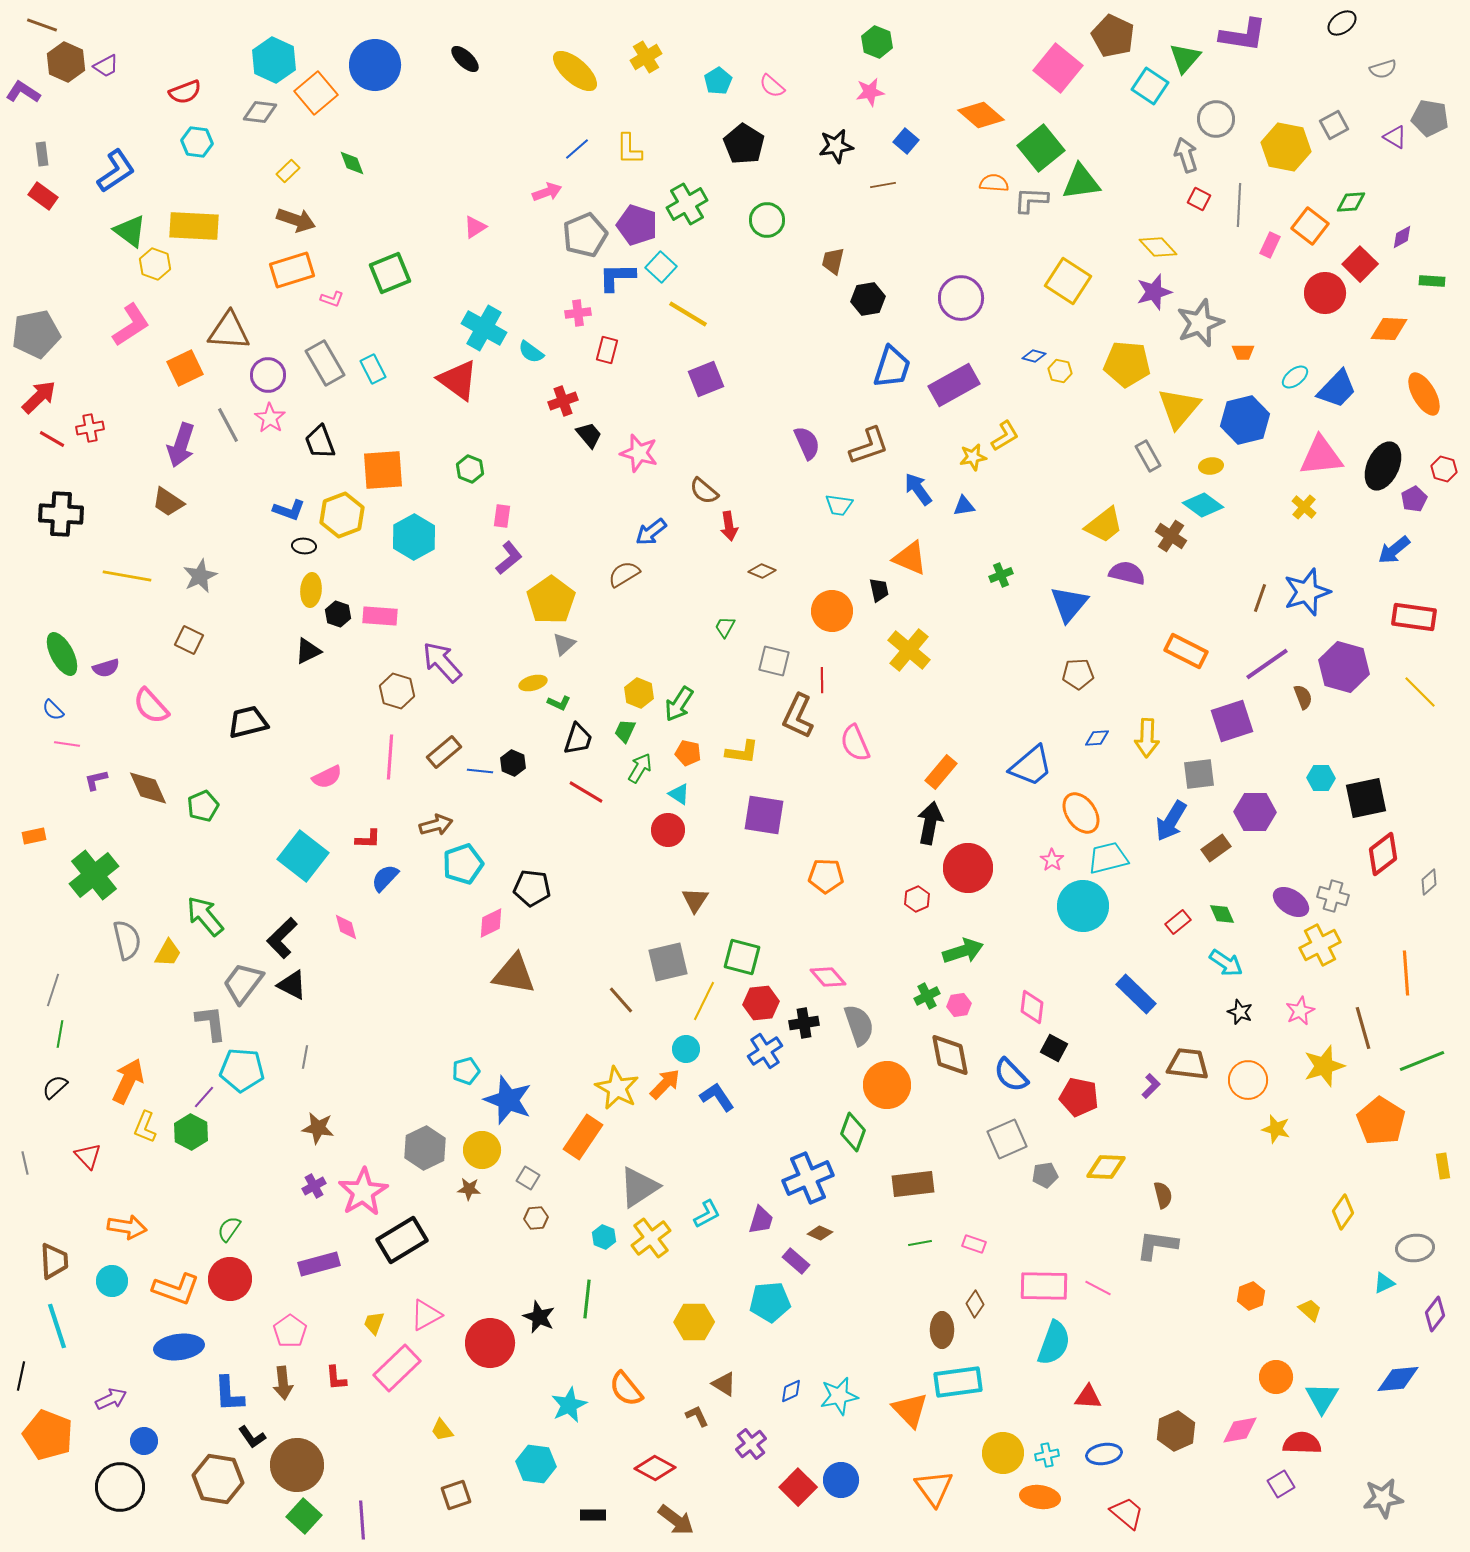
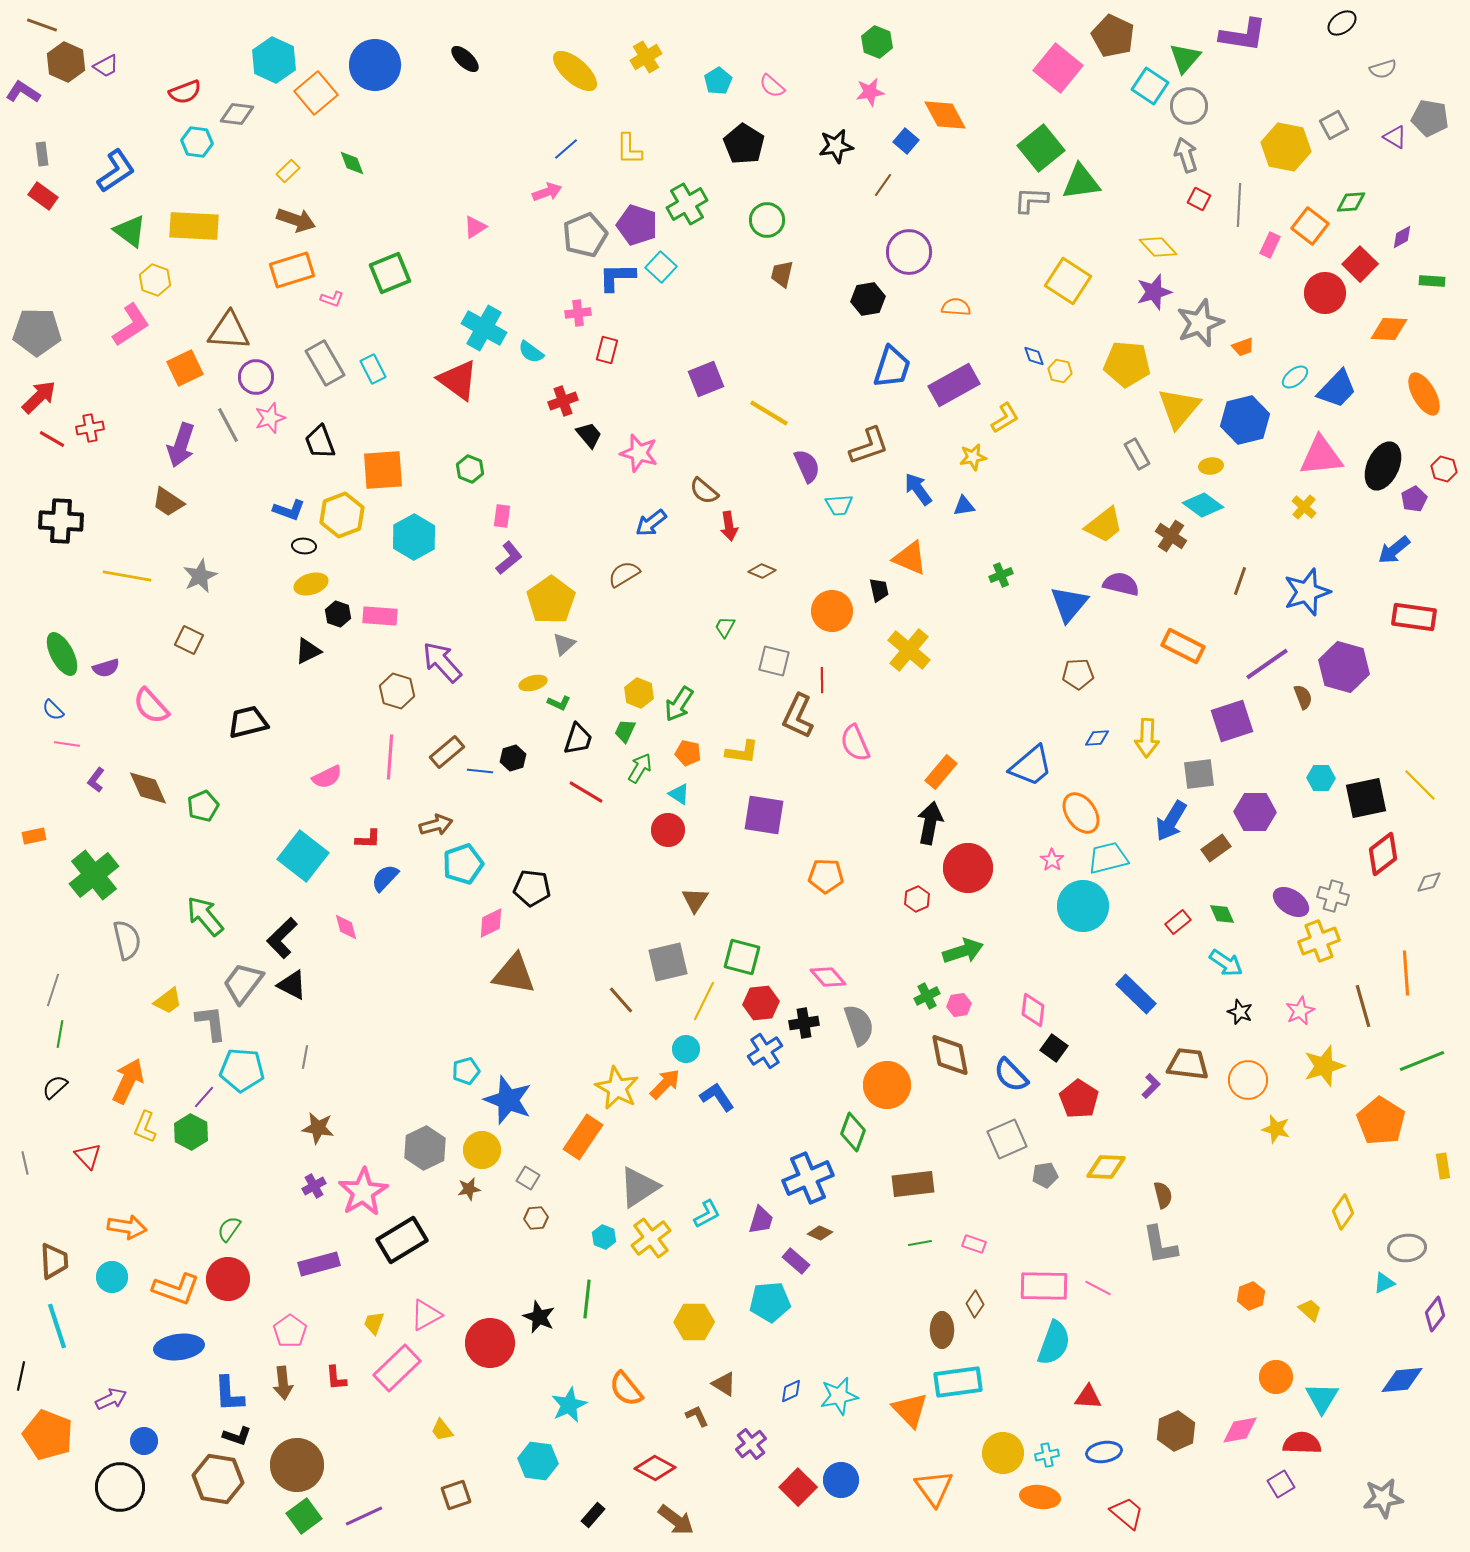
gray diamond at (260, 112): moved 23 px left, 2 px down
orange diamond at (981, 115): moved 36 px left; rotated 21 degrees clockwise
gray circle at (1216, 119): moved 27 px left, 13 px up
blue line at (577, 149): moved 11 px left
orange semicircle at (994, 183): moved 38 px left, 124 px down
brown line at (883, 185): rotated 45 degrees counterclockwise
brown trapezoid at (833, 261): moved 51 px left, 13 px down
yellow hexagon at (155, 264): moved 16 px down
purple circle at (961, 298): moved 52 px left, 46 px up
yellow line at (688, 314): moved 81 px right, 99 px down
gray pentagon at (36, 334): moved 1 px right, 2 px up; rotated 12 degrees clockwise
orange trapezoid at (1243, 352): moved 5 px up; rotated 20 degrees counterclockwise
blue diamond at (1034, 356): rotated 55 degrees clockwise
purple circle at (268, 375): moved 12 px left, 2 px down
pink star at (270, 418): rotated 20 degrees clockwise
yellow L-shape at (1005, 436): moved 18 px up
purple semicircle at (807, 443): moved 23 px down
gray rectangle at (1148, 456): moved 11 px left, 2 px up
cyan trapezoid at (839, 505): rotated 12 degrees counterclockwise
black cross at (61, 514): moved 7 px down
blue arrow at (651, 532): moved 9 px up
purple semicircle at (1127, 573): moved 6 px left, 11 px down
yellow ellipse at (311, 590): moved 6 px up; rotated 68 degrees clockwise
brown line at (1260, 598): moved 20 px left, 17 px up
orange rectangle at (1186, 651): moved 3 px left, 5 px up
yellow line at (1420, 692): moved 93 px down
brown rectangle at (444, 752): moved 3 px right
black hexagon at (513, 763): moved 5 px up; rotated 20 degrees clockwise
purple L-shape at (96, 780): rotated 40 degrees counterclockwise
gray diamond at (1429, 882): rotated 28 degrees clockwise
yellow cross at (1320, 945): moved 1 px left, 4 px up; rotated 6 degrees clockwise
yellow trapezoid at (168, 953): moved 48 px down; rotated 24 degrees clockwise
pink diamond at (1032, 1007): moved 1 px right, 3 px down
brown line at (1363, 1028): moved 22 px up
black square at (1054, 1048): rotated 8 degrees clockwise
red pentagon at (1079, 1097): moved 2 px down; rotated 21 degrees clockwise
brown star at (469, 1189): rotated 15 degrees counterclockwise
gray L-shape at (1157, 1245): moved 3 px right; rotated 108 degrees counterclockwise
gray ellipse at (1415, 1248): moved 8 px left
red circle at (230, 1279): moved 2 px left
cyan circle at (112, 1281): moved 4 px up
blue diamond at (1398, 1379): moved 4 px right, 1 px down
black L-shape at (252, 1437): moved 15 px left, 1 px up; rotated 36 degrees counterclockwise
blue ellipse at (1104, 1454): moved 2 px up
cyan hexagon at (536, 1464): moved 2 px right, 3 px up
black rectangle at (593, 1515): rotated 50 degrees counterclockwise
green square at (304, 1516): rotated 12 degrees clockwise
purple line at (362, 1520): moved 2 px right, 4 px up; rotated 69 degrees clockwise
